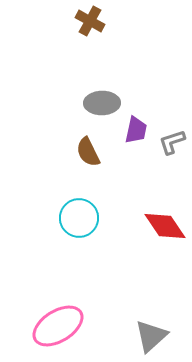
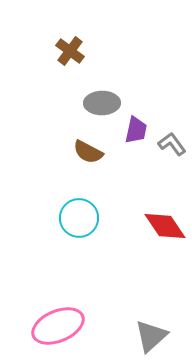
brown cross: moved 20 px left, 30 px down; rotated 8 degrees clockwise
gray L-shape: moved 2 px down; rotated 72 degrees clockwise
brown semicircle: rotated 36 degrees counterclockwise
pink ellipse: rotated 9 degrees clockwise
